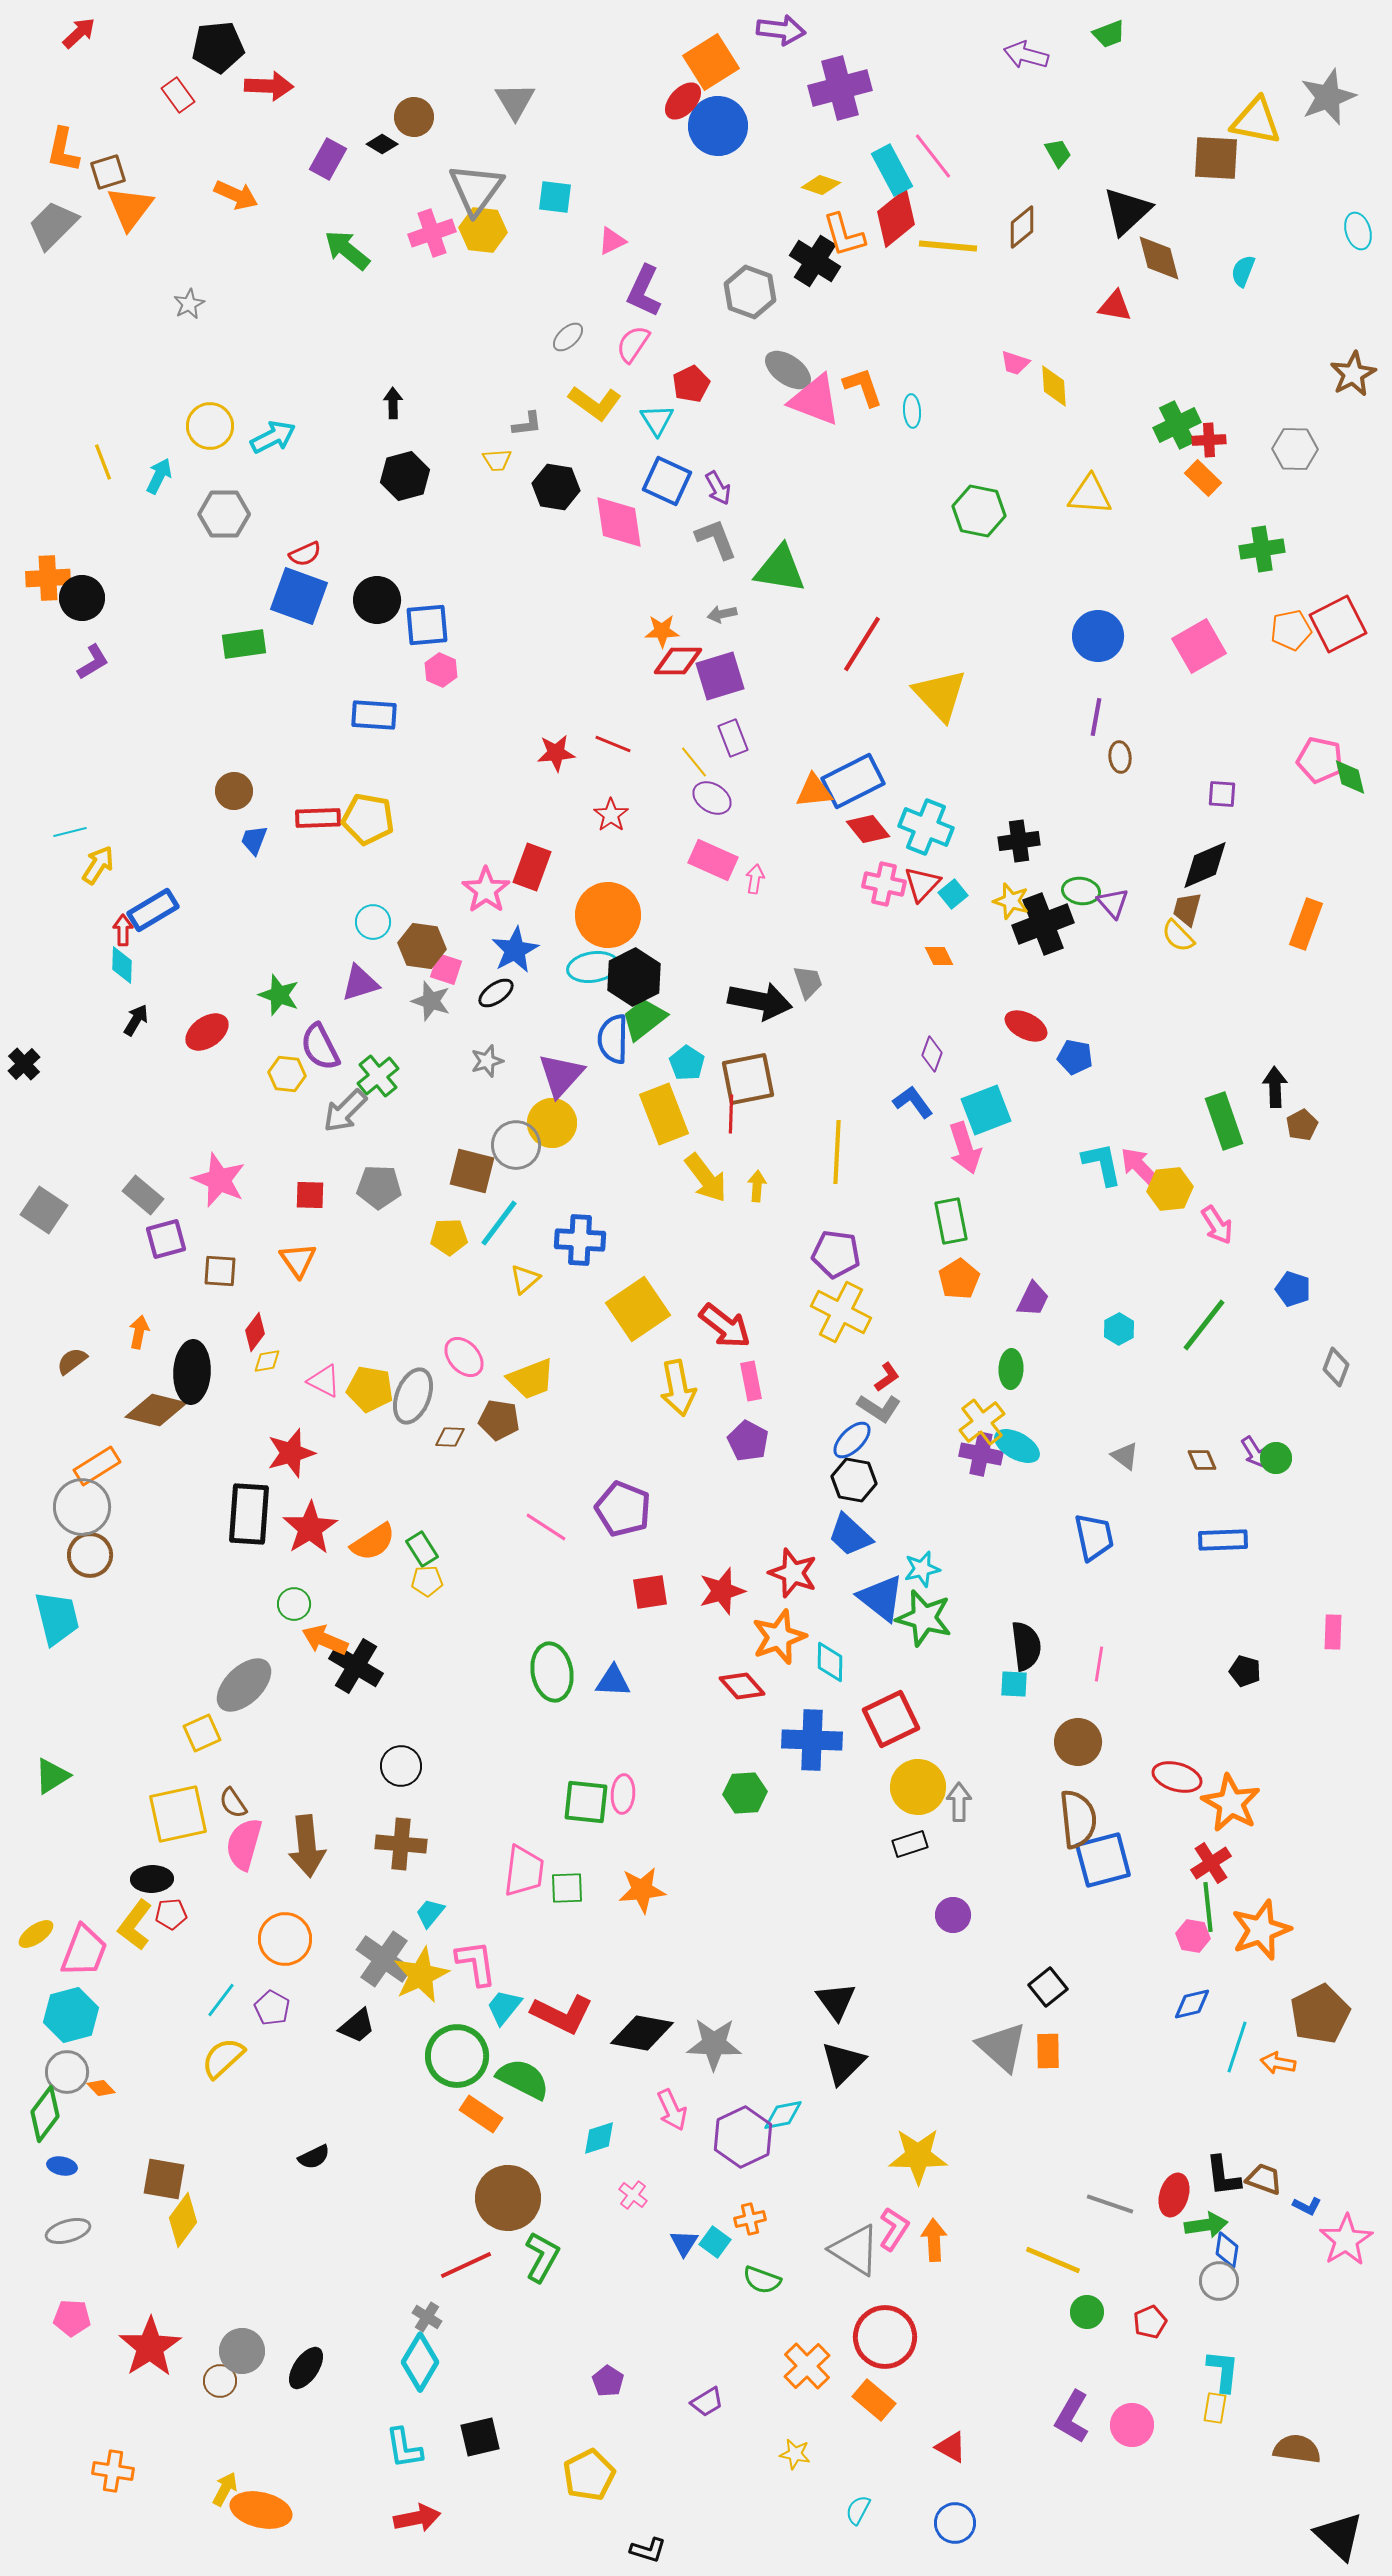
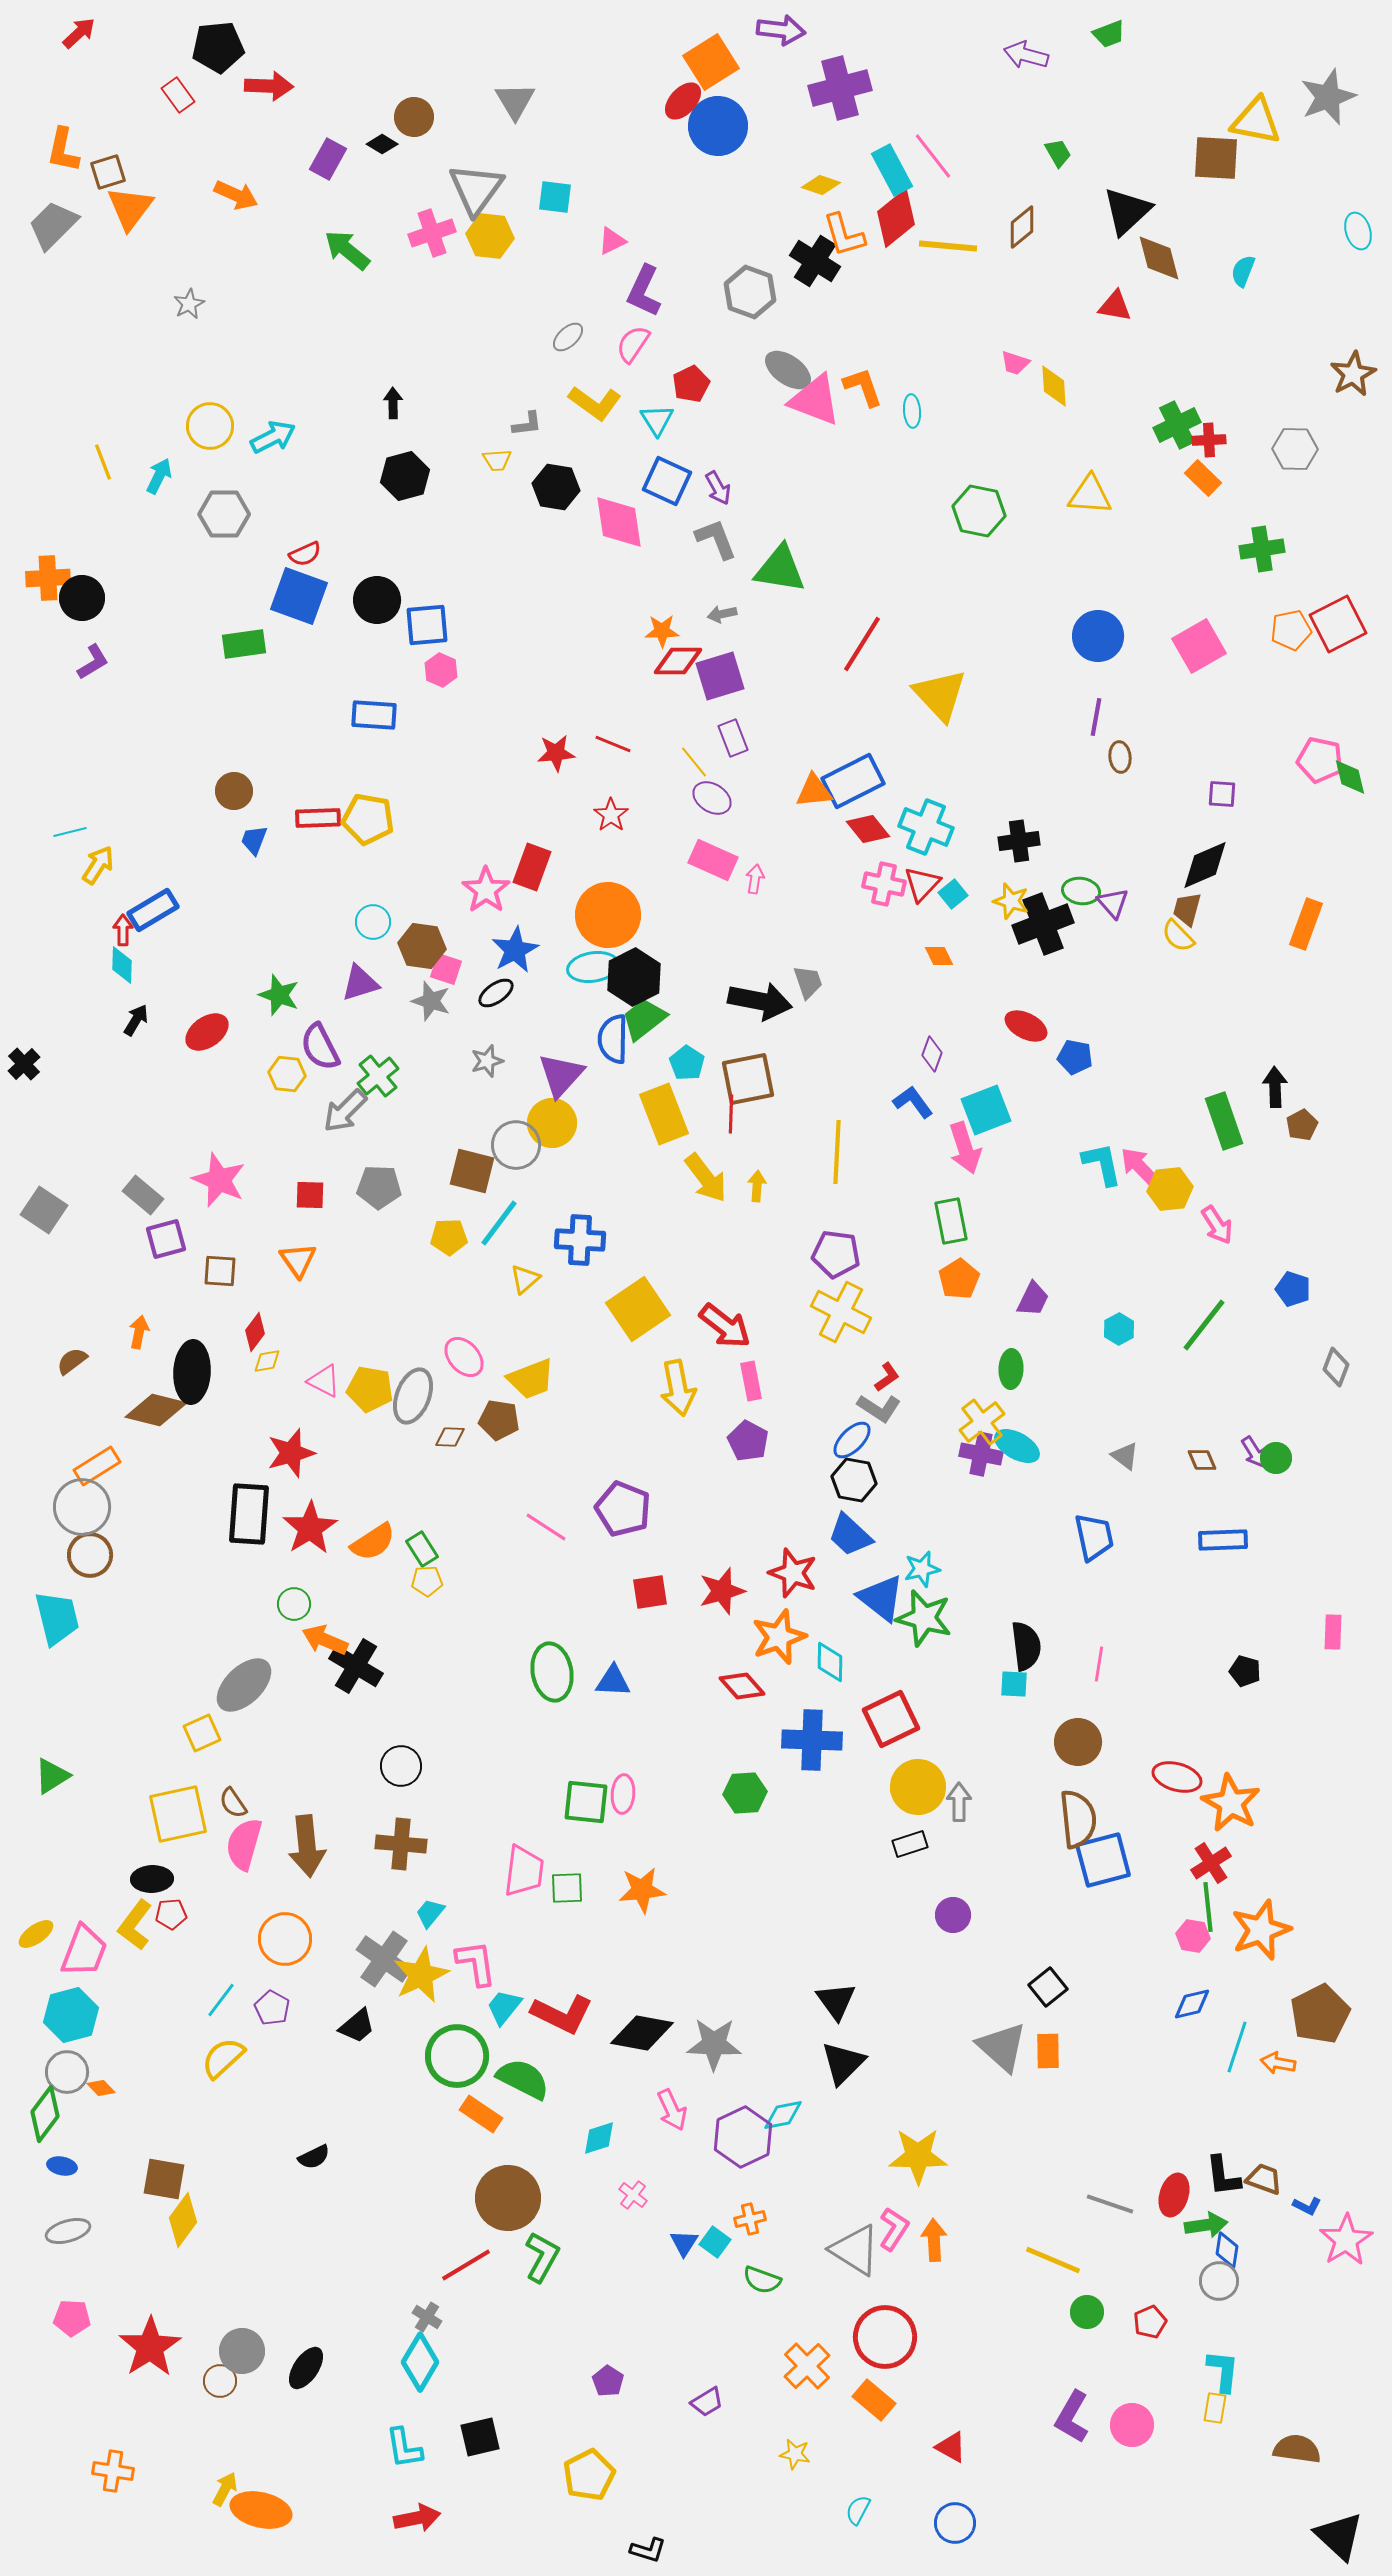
yellow hexagon at (483, 230): moved 7 px right, 6 px down
red line at (466, 2265): rotated 6 degrees counterclockwise
